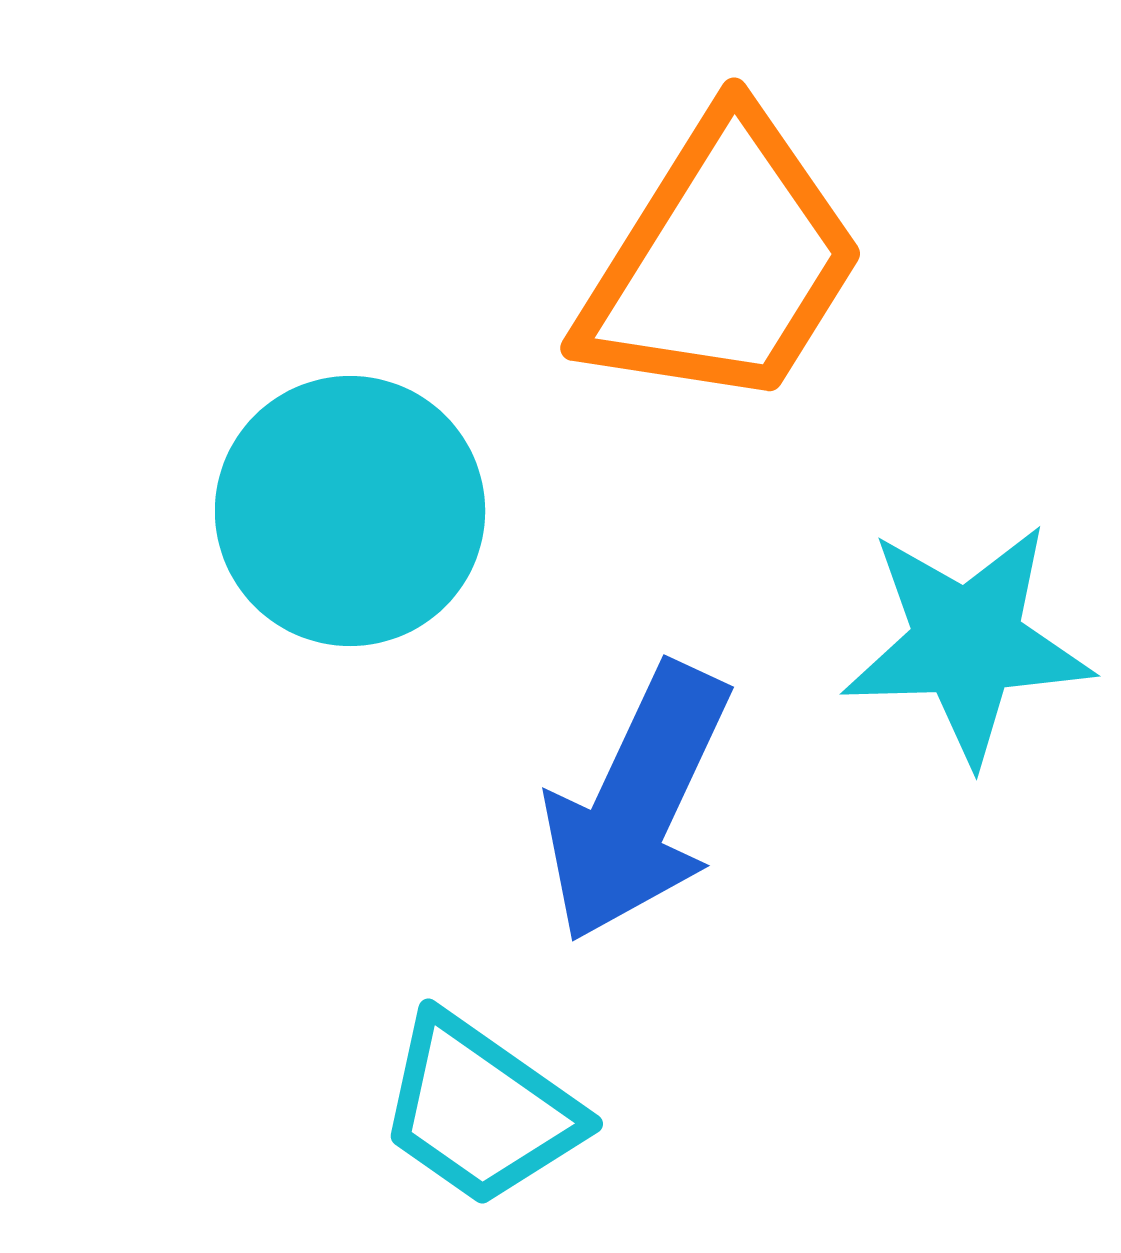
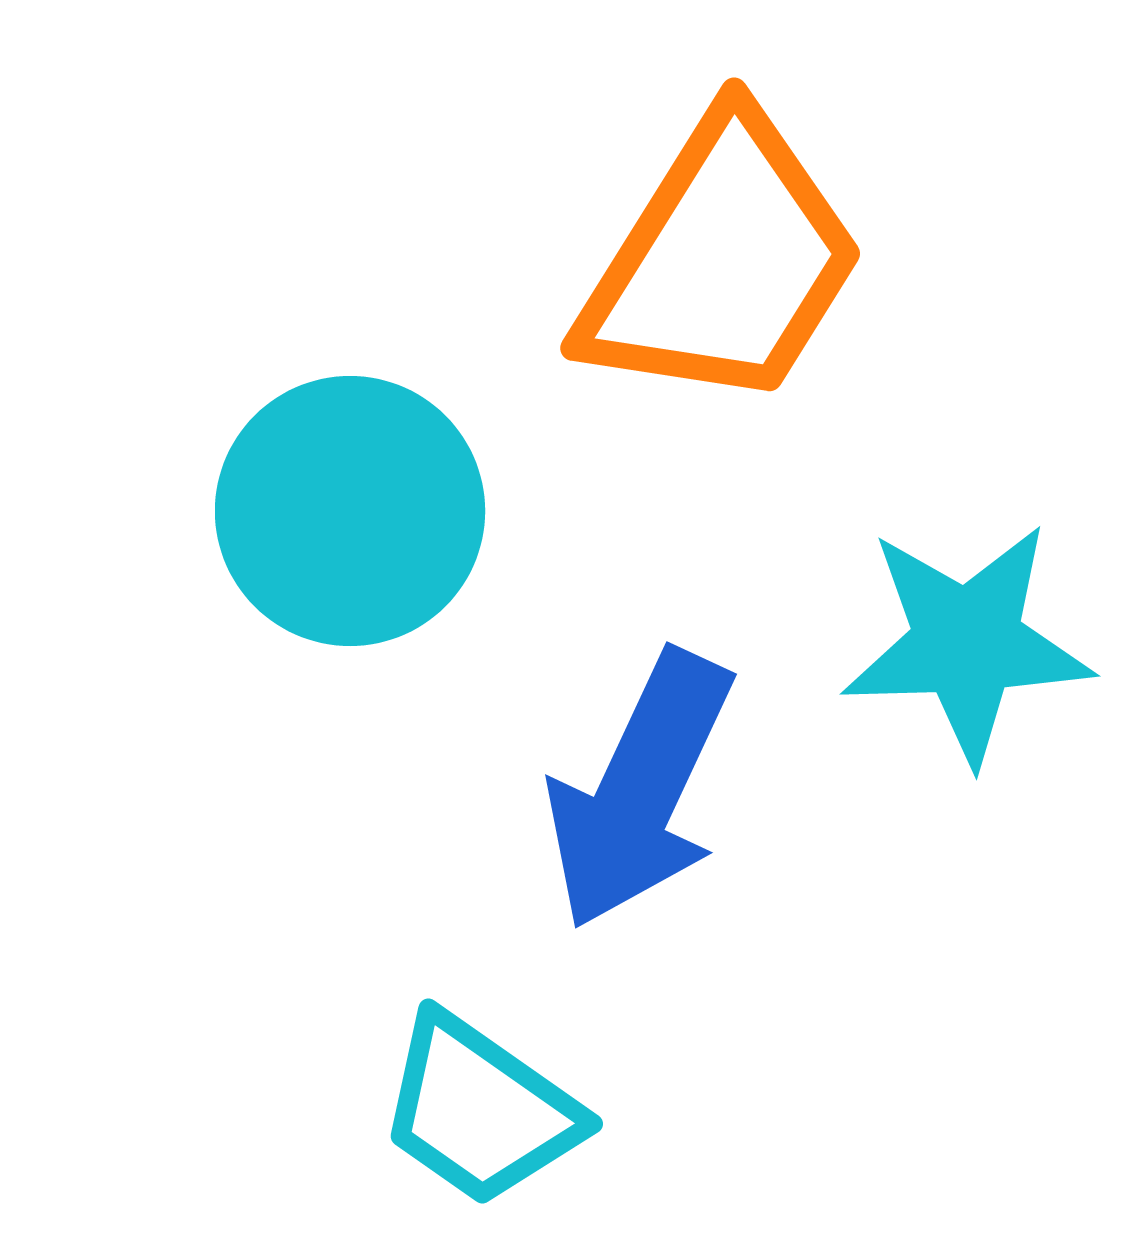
blue arrow: moved 3 px right, 13 px up
